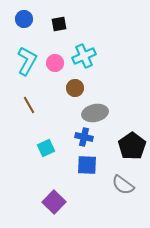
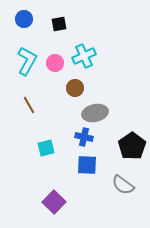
cyan square: rotated 12 degrees clockwise
